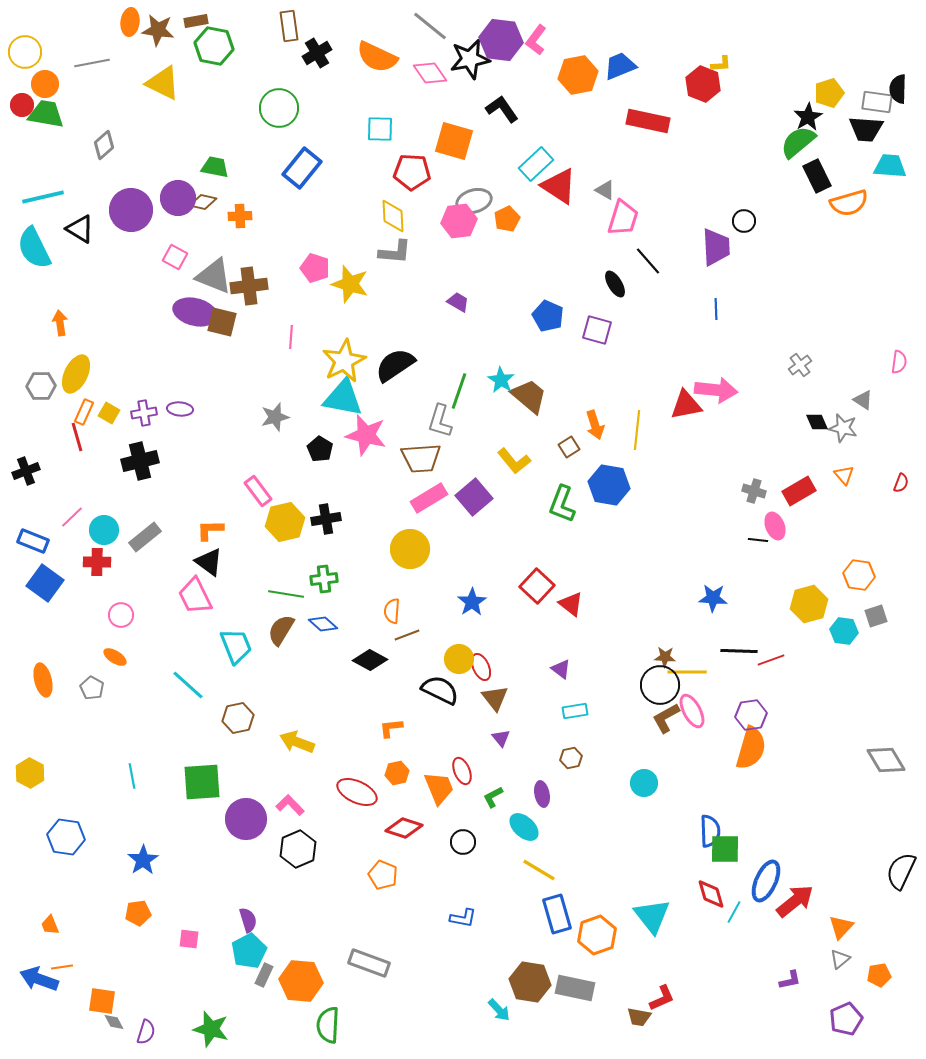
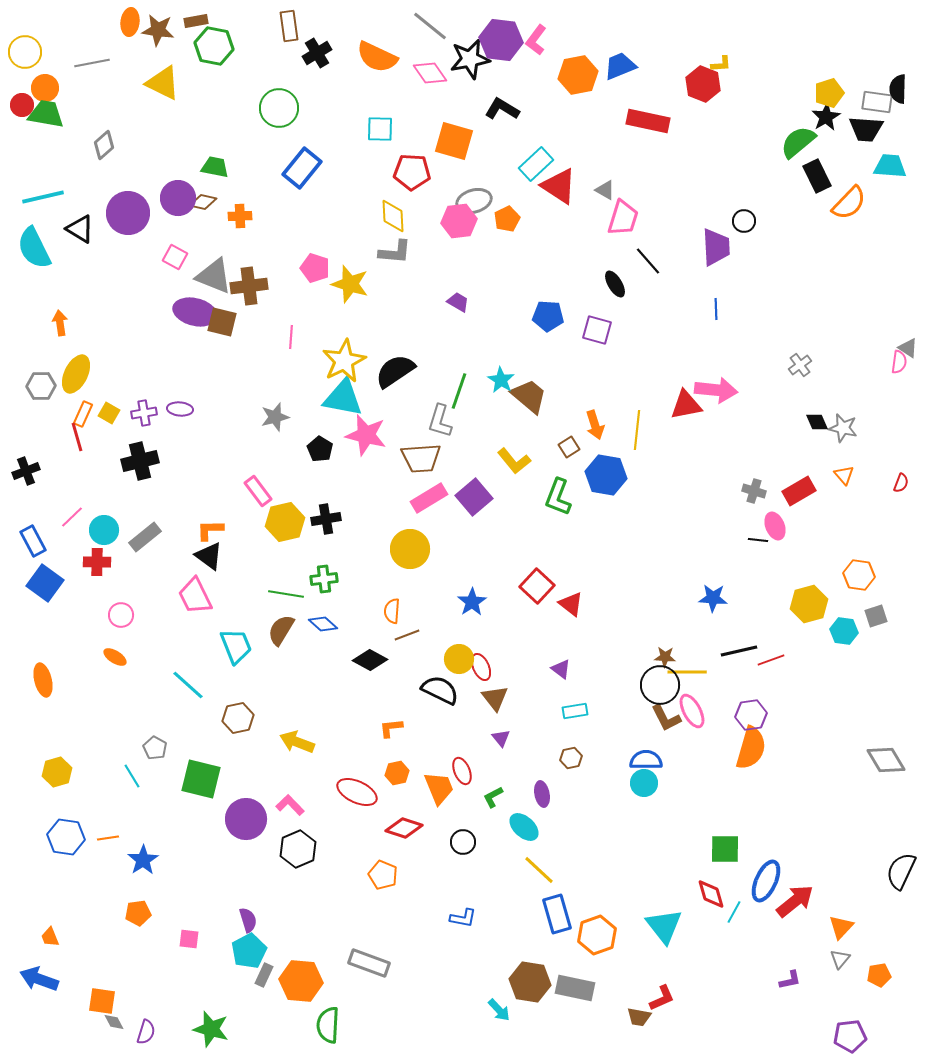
orange circle at (45, 84): moved 4 px down
black L-shape at (502, 109): rotated 24 degrees counterclockwise
black star at (808, 117): moved 18 px right
orange semicircle at (849, 203): rotated 30 degrees counterclockwise
purple circle at (131, 210): moved 3 px left, 3 px down
blue pentagon at (548, 316): rotated 20 degrees counterclockwise
black semicircle at (395, 365): moved 6 px down
gray triangle at (863, 400): moved 45 px right, 52 px up
orange rectangle at (84, 412): moved 1 px left, 2 px down
blue hexagon at (609, 485): moved 3 px left, 10 px up
green L-shape at (562, 504): moved 4 px left, 7 px up
blue rectangle at (33, 541): rotated 40 degrees clockwise
black triangle at (209, 562): moved 6 px up
black line at (739, 651): rotated 15 degrees counterclockwise
gray pentagon at (92, 688): moved 63 px right, 60 px down
brown L-shape at (666, 718): rotated 88 degrees counterclockwise
yellow hexagon at (30, 773): moved 27 px right, 1 px up; rotated 16 degrees clockwise
cyan line at (132, 776): rotated 20 degrees counterclockwise
green square at (202, 782): moved 1 px left, 3 px up; rotated 18 degrees clockwise
blue semicircle at (710, 831): moved 64 px left, 71 px up; rotated 88 degrees counterclockwise
yellow line at (539, 870): rotated 12 degrees clockwise
cyan triangle at (652, 916): moved 12 px right, 10 px down
orange trapezoid at (50, 925): moved 12 px down
gray triangle at (840, 959): rotated 10 degrees counterclockwise
orange line at (62, 967): moved 46 px right, 129 px up
purple pentagon at (846, 1019): moved 4 px right, 17 px down; rotated 16 degrees clockwise
